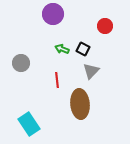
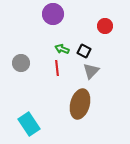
black square: moved 1 px right, 2 px down
red line: moved 12 px up
brown ellipse: rotated 20 degrees clockwise
